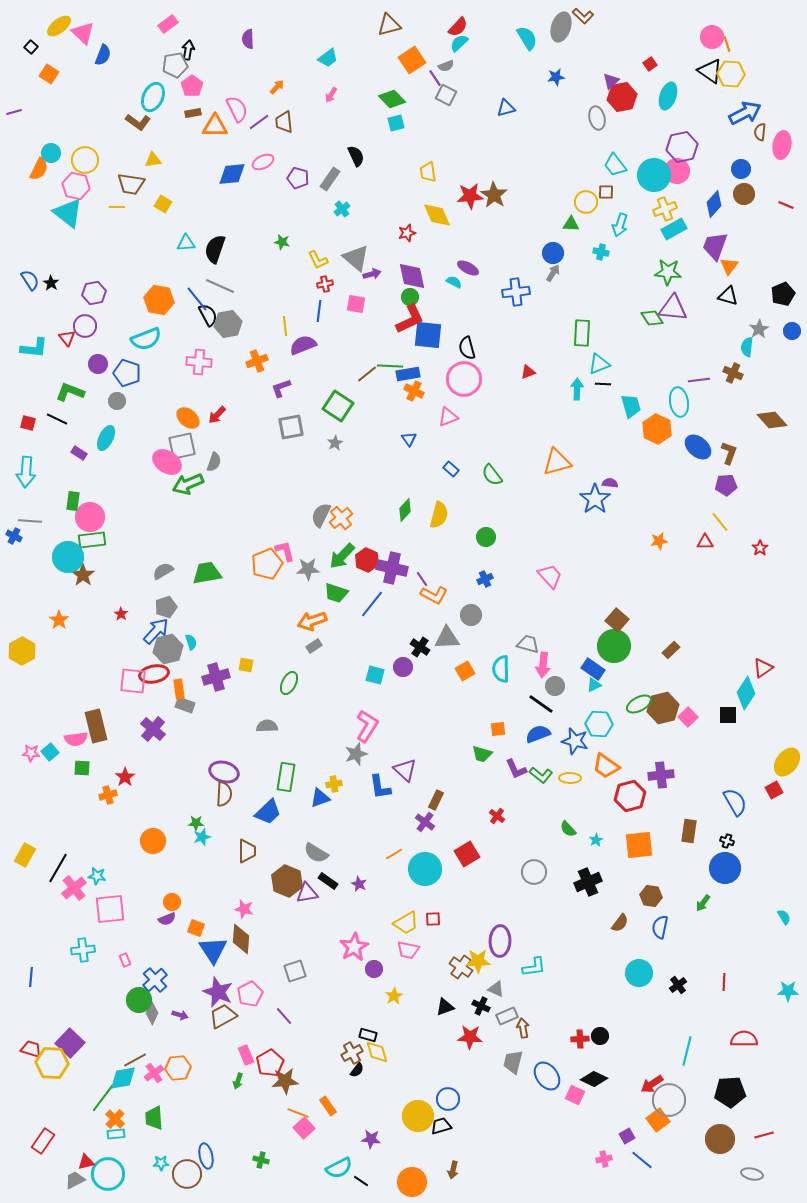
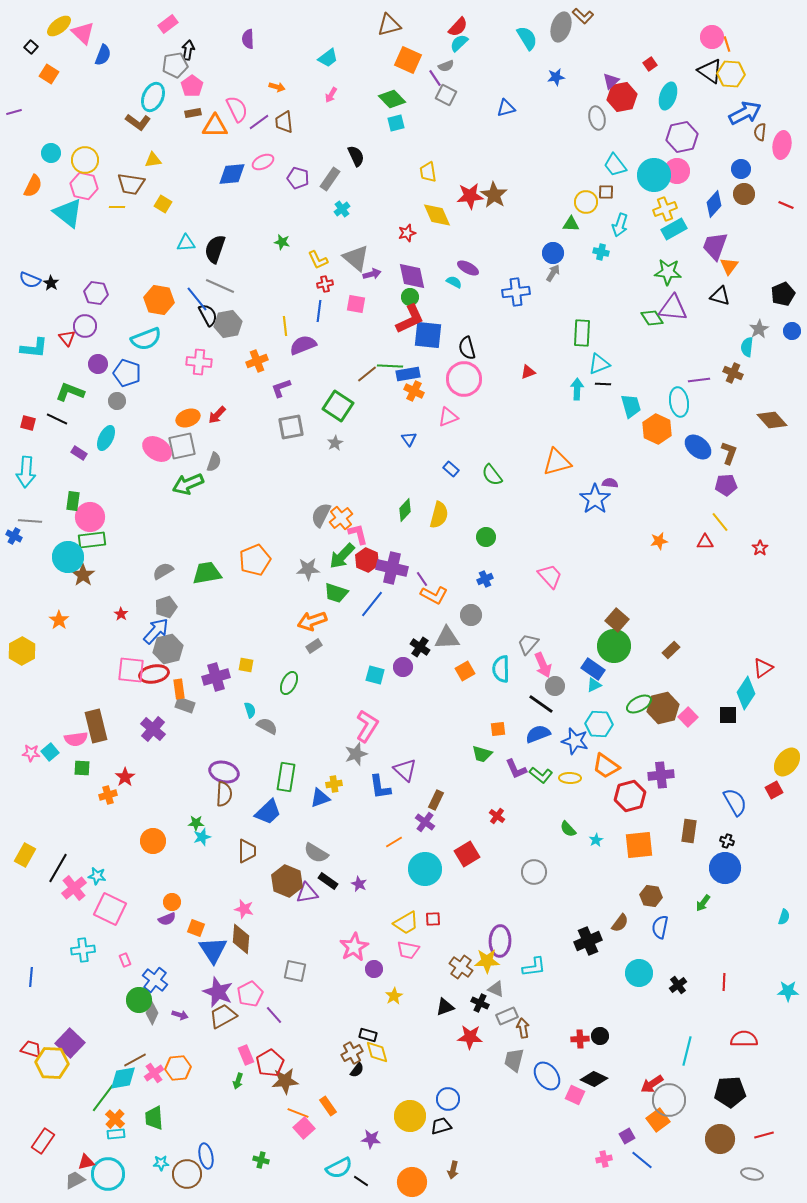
orange square at (412, 60): moved 4 px left; rotated 32 degrees counterclockwise
orange arrow at (277, 87): rotated 63 degrees clockwise
purple hexagon at (682, 147): moved 10 px up
orange semicircle at (39, 169): moved 6 px left, 17 px down
pink hexagon at (76, 186): moved 8 px right
blue semicircle at (30, 280): rotated 145 degrees clockwise
purple hexagon at (94, 293): moved 2 px right; rotated 20 degrees clockwise
black triangle at (728, 296): moved 8 px left
orange ellipse at (188, 418): rotated 60 degrees counterclockwise
pink ellipse at (167, 462): moved 10 px left, 13 px up
pink L-shape at (285, 551): moved 73 px right, 17 px up
orange pentagon at (267, 564): moved 12 px left, 4 px up
cyan semicircle at (191, 642): moved 59 px right, 68 px down
gray trapezoid at (528, 644): rotated 65 degrees counterclockwise
pink arrow at (543, 665): rotated 30 degrees counterclockwise
pink square at (133, 681): moved 2 px left, 11 px up
gray semicircle at (267, 726): rotated 30 degrees clockwise
orange line at (394, 854): moved 12 px up
black cross at (588, 882): moved 59 px down
pink square at (110, 909): rotated 32 degrees clockwise
cyan semicircle at (784, 917): rotated 49 degrees clockwise
yellow star at (478, 961): moved 9 px right
gray square at (295, 971): rotated 30 degrees clockwise
blue cross at (155, 980): rotated 10 degrees counterclockwise
black cross at (481, 1006): moved 1 px left, 3 px up
purple line at (284, 1016): moved 10 px left, 1 px up
gray trapezoid at (513, 1062): moved 1 px right, 2 px up
yellow circle at (418, 1116): moved 8 px left
